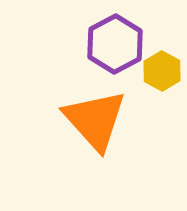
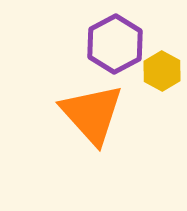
orange triangle: moved 3 px left, 6 px up
